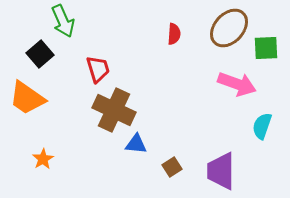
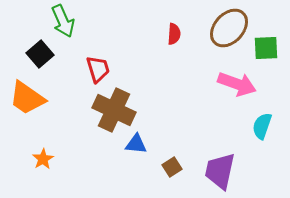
purple trapezoid: moved 1 px left; rotated 12 degrees clockwise
